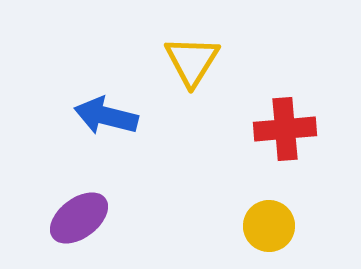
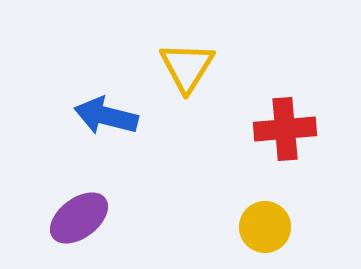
yellow triangle: moved 5 px left, 6 px down
yellow circle: moved 4 px left, 1 px down
